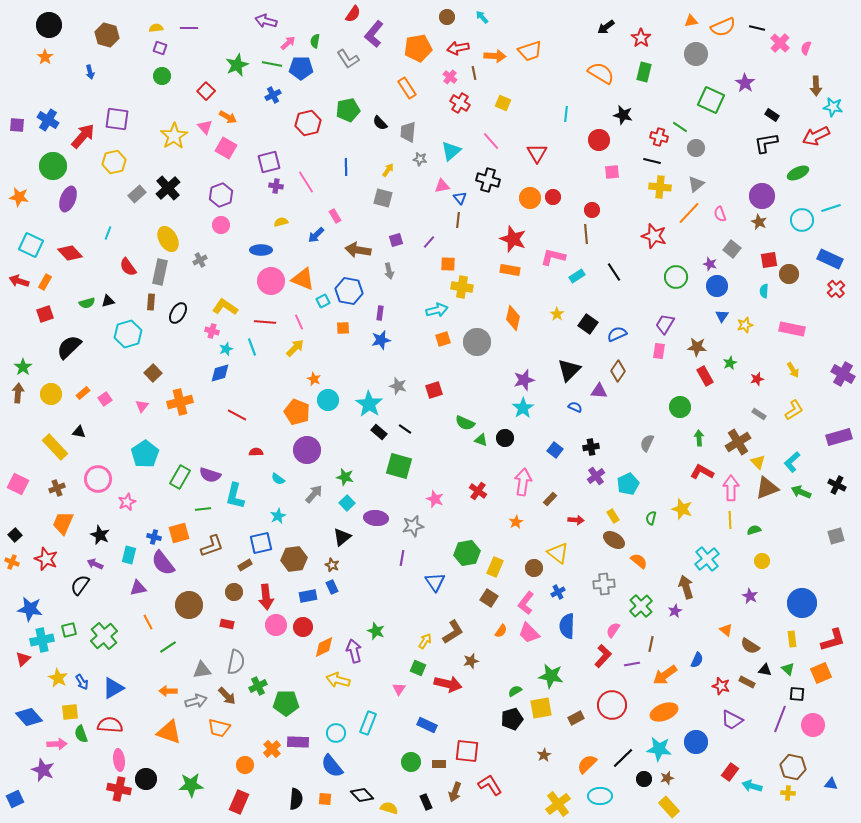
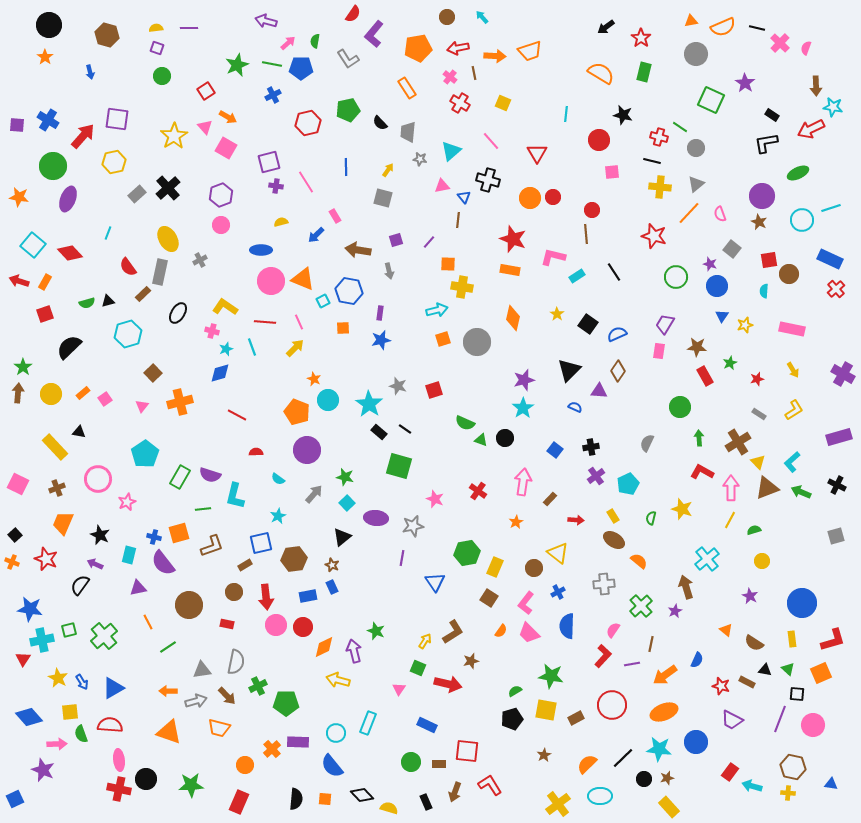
purple square at (160, 48): moved 3 px left
red square at (206, 91): rotated 12 degrees clockwise
red arrow at (816, 136): moved 5 px left, 7 px up
blue triangle at (460, 198): moved 4 px right, 1 px up
cyan square at (31, 245): moved 2 px right; rotated 15 degrees clockwise
brown rectangle at (151, 302): moved 8 px left, 8 px up; rotated 42 degrees clockwise
yellow line at (730, 520): rotated 30 degrees clockwise
brown semicircle at (750, 646): moved 4 px right, 3 px up
red triangle at (23, 659): rotated 14 degrees counterclockwise
yellow square at (541, 708): moved 5 px right, 2 px down; rotated 20 degrees clockwise
